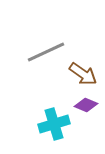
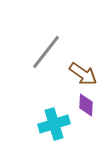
gray line: rotated 27 degrees counterclockwise
purple diamond: rotated 70 degrees clockwise
